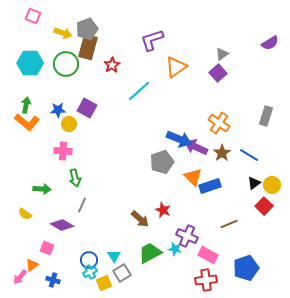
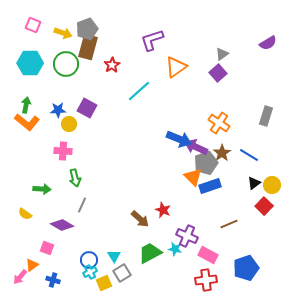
pink square at (33, 16): moved 9 px down
purple semicircle at (270, 43): moved 2 px left
gray pentagon at (162, 162): moved 44 px right, 1 px down
